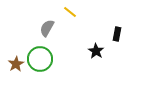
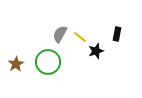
yellow line: moved 10 px right, 25 px down
gray semicircle: moved 13 px right, 6 px down
black star: rotated 21 degrees clockwise
green circle: moved 8 px right, 3 px down
